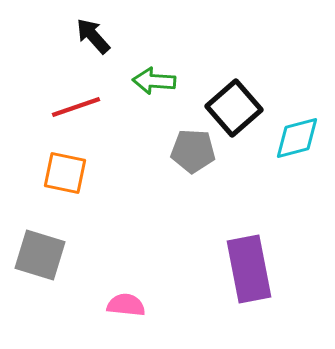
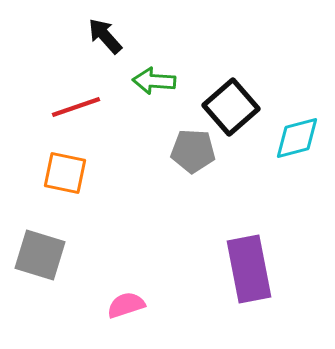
black arrow: moved 12 px right
black square: moved 3 px left, 1 px up
pink semicircle: rotated 24 degrees counterclockwise
